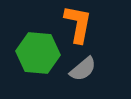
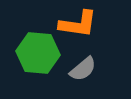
orange L-shape: rotated 87 degrees clockwise
